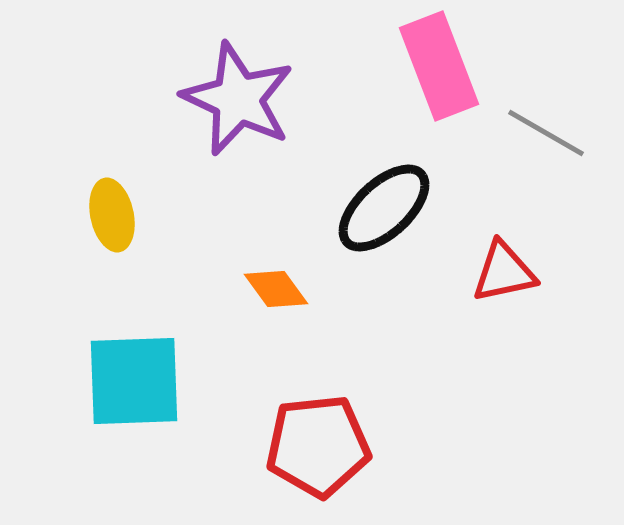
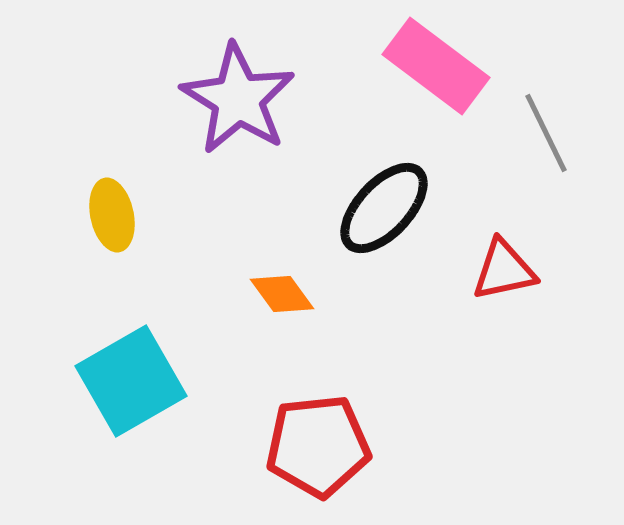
pink rectangle: moved 3 px left; rotated 32 degrees counterclockwise
purple star: rotated 7 degrees clockwise
gray line: rotated 34 degrees clockwise
black ellipse: rotated 4 degrees counterclockwise
red triangle: moved 2 px up
orange diamond: moved 6 px right, 5 px down
cyan square: moved 3 px left; rotated 28 degrees counterclockwise
